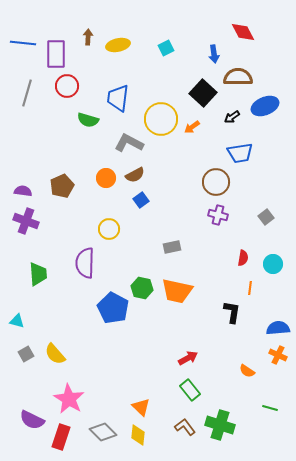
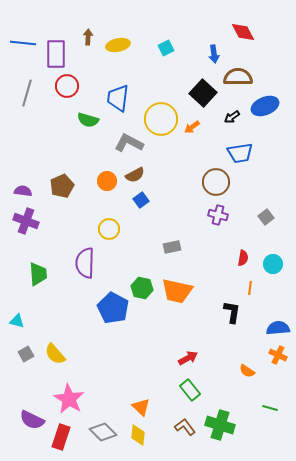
orange circle at (106, 178): moved 1 px right, 3 px down
